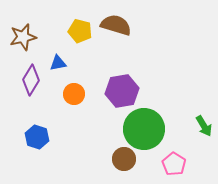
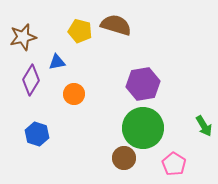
blue triangle: moved 1 px left, 1 px up
purple hexagon: moved 21 px right, 7 px up
green circle: moved 1 px left, 1 px up
blue hexagon: moved 3 px up
brown circle: moved 1 px up
